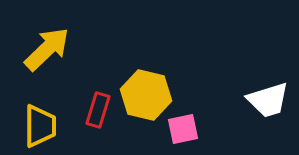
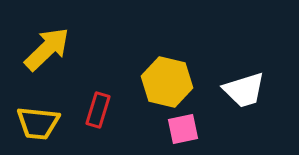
yellow hexagon: moved 21 px right, 13 px up
white trapezoid: moved 24 px left, 10 px up
yellow trapezoid: moved 2 px left, 3 px up; rotated 96 degrees clockwise
